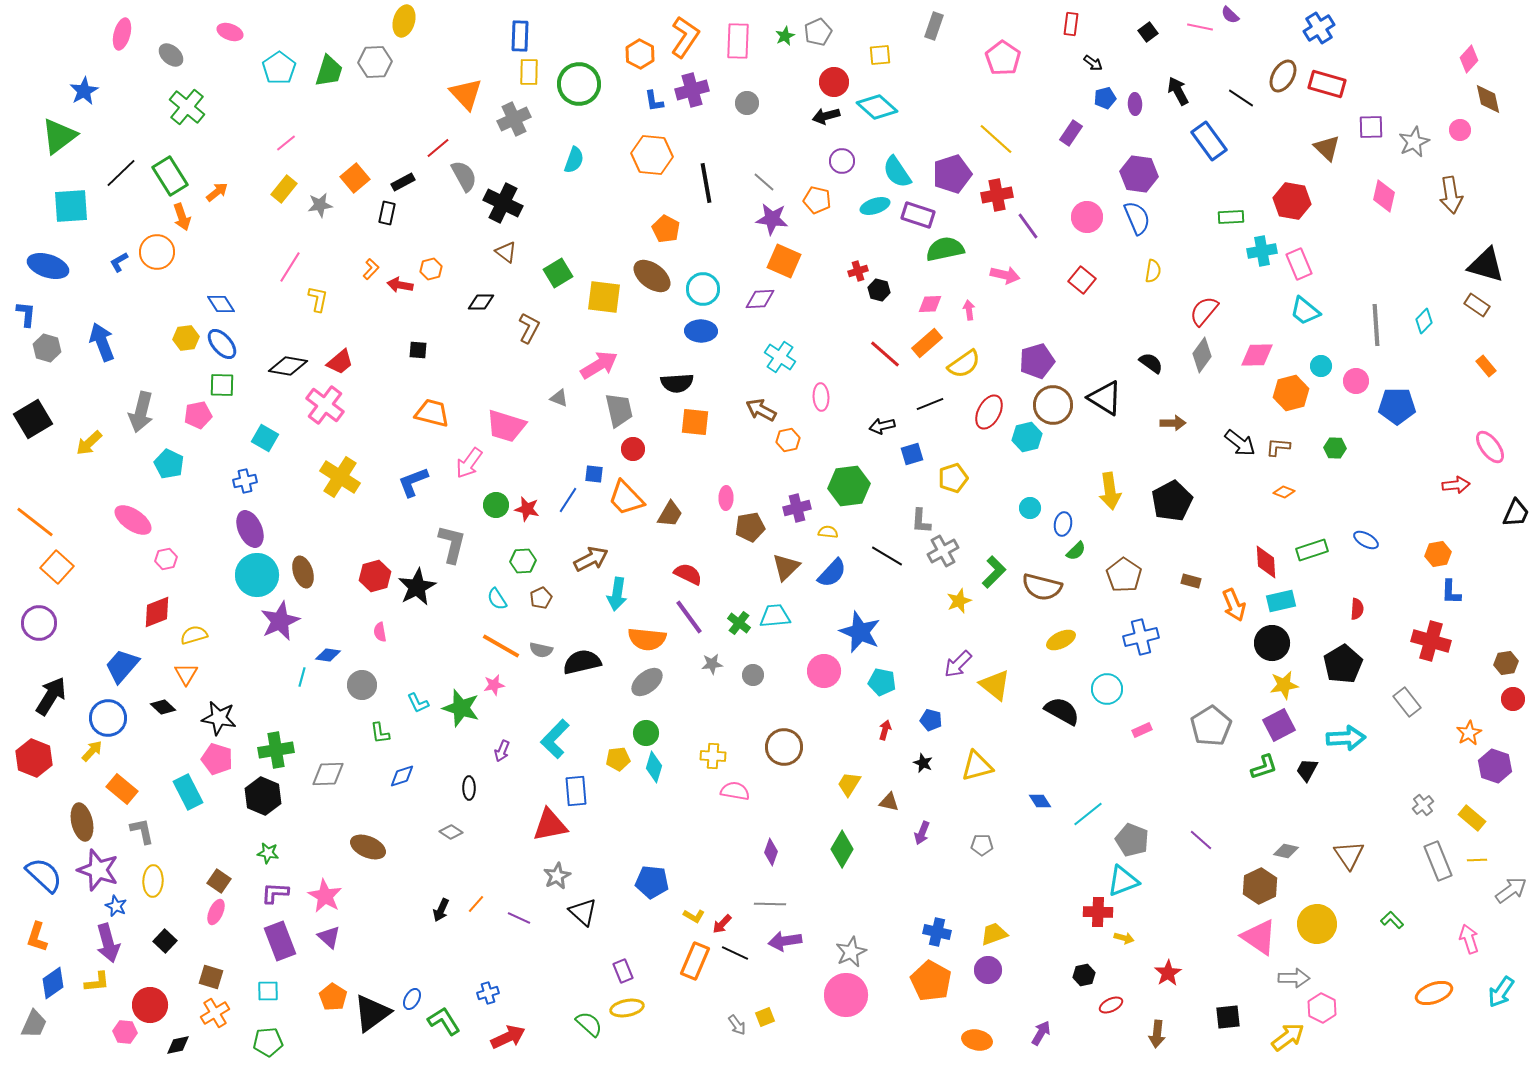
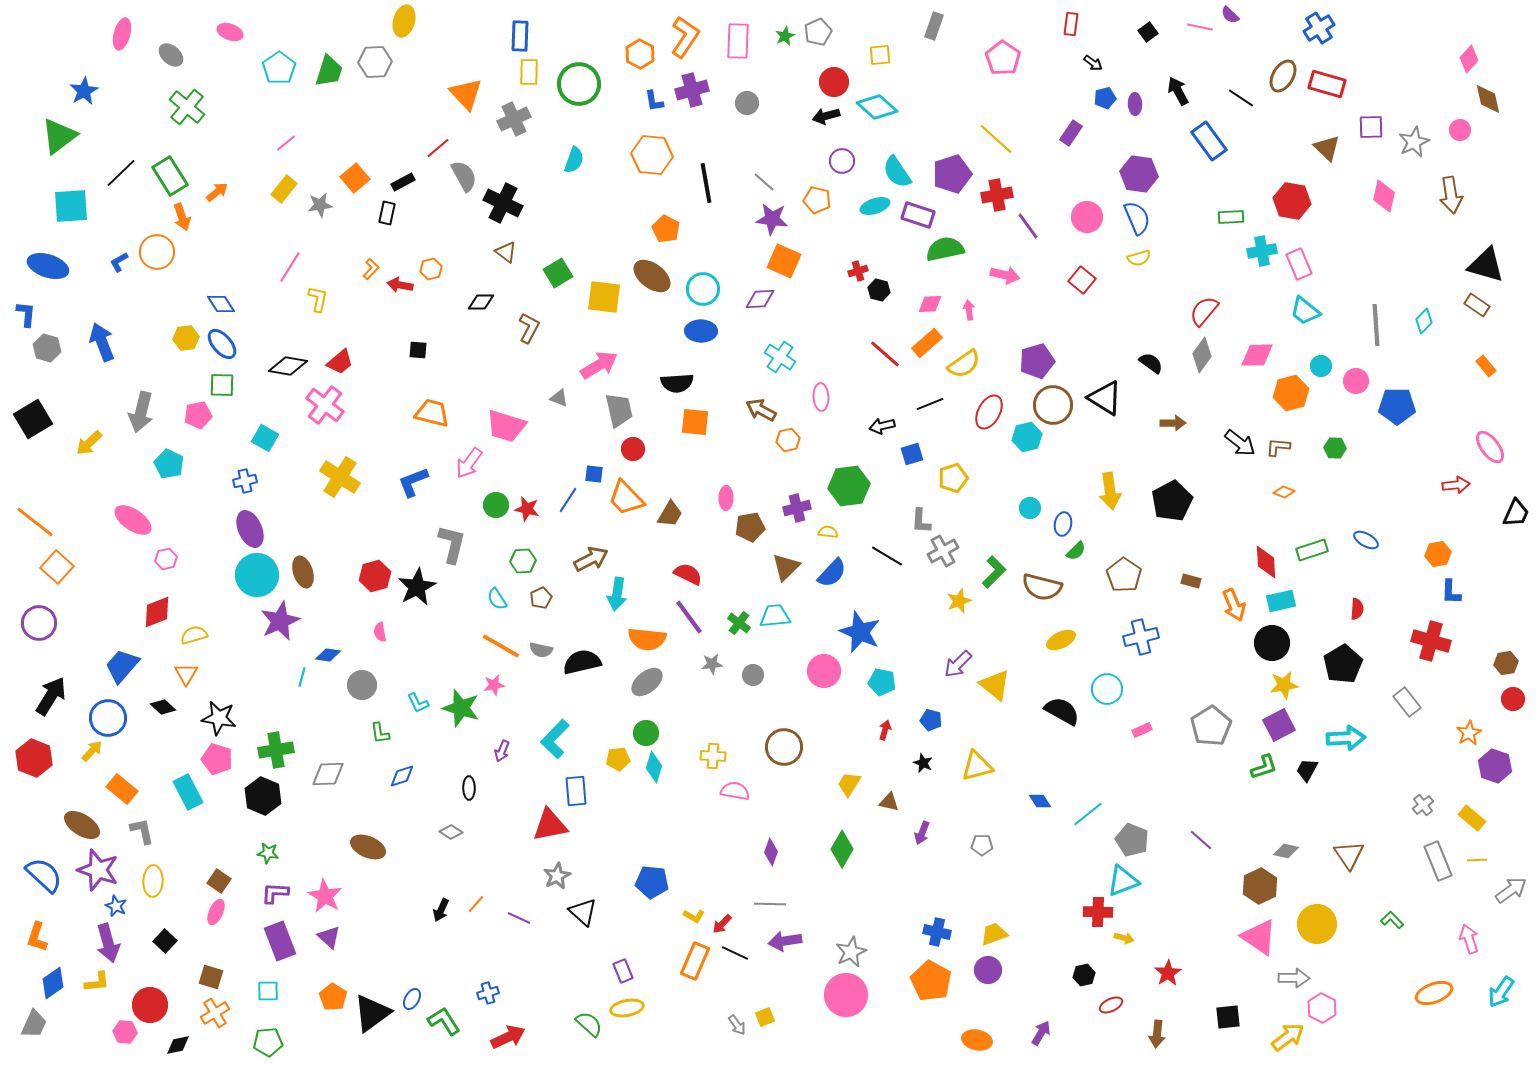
yellow semicircle at (1153, 271): moved 14 px left, 13 px up; rotated 65 degrees clockwise
brown ellipse at (82, 822): moved 3 px down; rotated 45 degrees counterclockwise
